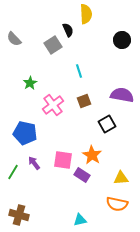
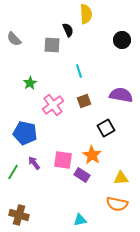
gray square: moved 1 px left; rotated 36 degrees clockwise
purple semicircle: moved 1 px left
black square: moved 1 px left, 4 px down
